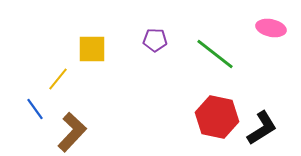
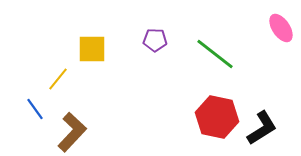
pink ellipse: moved 10 px right; rotated 44 degrees clockwise
